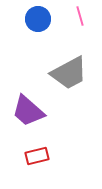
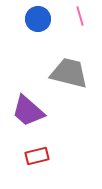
gray trapezoid: rotated 138 degrees counterclockwise
